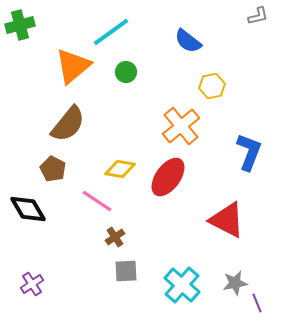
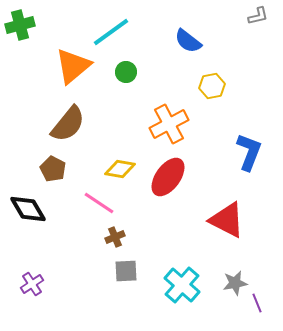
orange cross: moved 12 px left, 2 px up; rotated 12 degrees clockwise
pink line: moved 2 px right, 2 px down
brown cross: rotated 12 degrees clockwise
